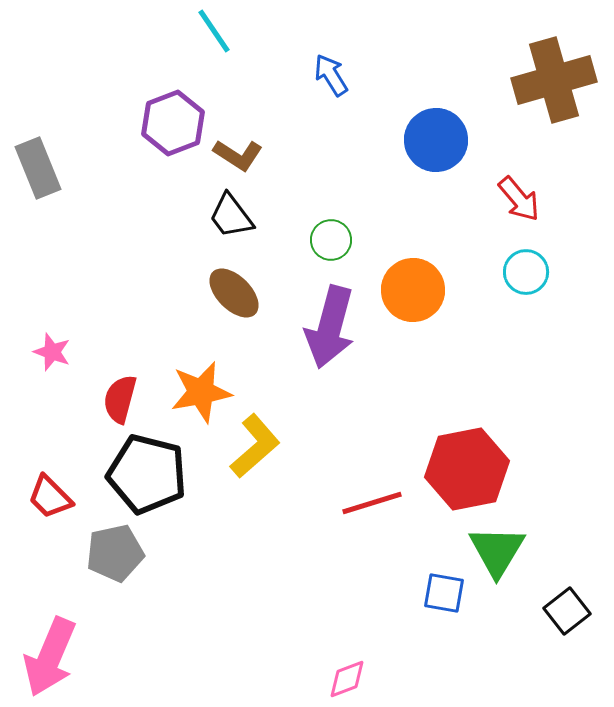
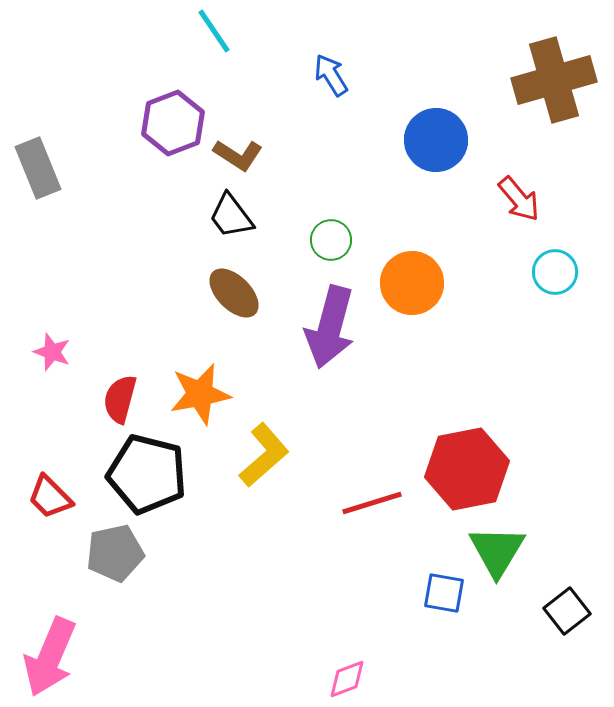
cyan circle: moved 29 px right
orange circle: moved 1 px left, 7 px up
orange star: moved 1 px left, 2 px down
yellow L-shape: moved 9 px right, 9 px down
